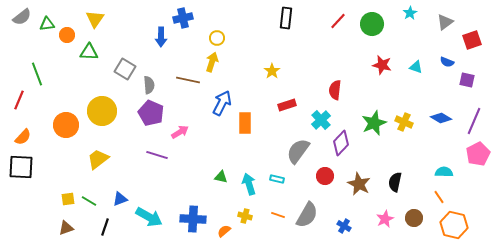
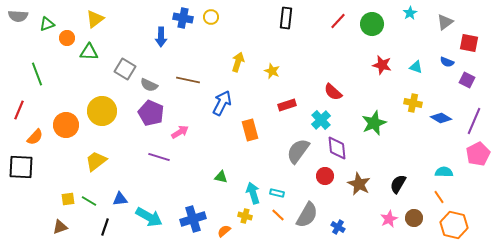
gray semicircle at (22, 17): moved 4 px left, 1 px up; rotated 42 degrees clockwise
blue cross at (183, 18): rotated 24 degrees clockwise
yellow triangle at (95, 19): rotated 18 degrees clockwise
green triangle at (47, 24): rotated 14 degrees counterclockwise
orange circle at (67, 35): moved 3 px down
yellow circle at (217, 38): moved 6 px left, 21 px up
red square at (472, 40): moved 3 px left, 3 px down; rotated 30 degrees clockwise
yellow arrow at (212, 62): moved 26 px right
yellow star at (272, 71): rotated 14 degrees counterclockwise
purple square at (467, 80): rotated 14 degrees clockwise
gray semicircle at (149, 85): rotated 120 degrees clockwise
red semicircle at (335, 90): moved 2 px left, 2 px down; rotated 54 degrees counterclockwise
red line at (19, 100): moved 10 px down
yellow cross at (404, 122): moved 9 px right, 19 px up; rotated 12 degrees counterclockwise
orange rectangle at (245, 123): moved 5 px right, 7 px down; rotated 15 degrees counterclockwise
orange semicircle at (23, 137): moved 12 px right
purple diamond at (341, 143): moved 4 px left, 5 px down; rotated 50 degrees counterclockwise
purple line at (157, 155): moved 2 px right, 2 px down
yellow trapezoid at (98, 159): moved 2 px left, 2 px down
cyan rectangle at (277, 179): moved 14 px down
black semicircle at (395, 182): moved 3 px right, 2 px down; rotated 18 degrees clockwise
cyan arrow at (249, 184): moved 4 px right, 9 px down
blue triangle at (120, 199): rotated 14 degrees clockwise
orange line at (278, 215): rotated 24 degrees clockwise
blue cross at (193, 219): rotated 20 degrees counterclockwise
pink star at (385, 219): moved 4 px right
blue cross at (344, 226): moved 6 px left, 1 px down
brown triangle at (66, 228): moved 6 px left, 1 px up
